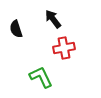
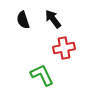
black semicircle: moved 7 px right, 9 px up
green L-shape: moved 1 px right, 2 px up
